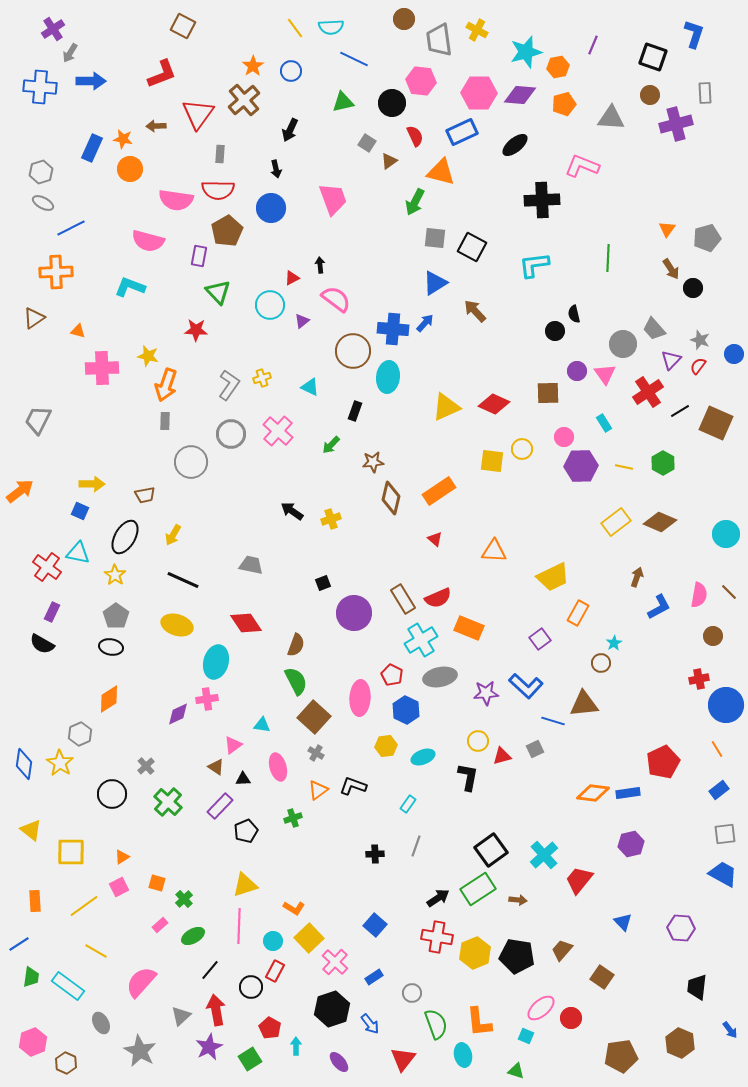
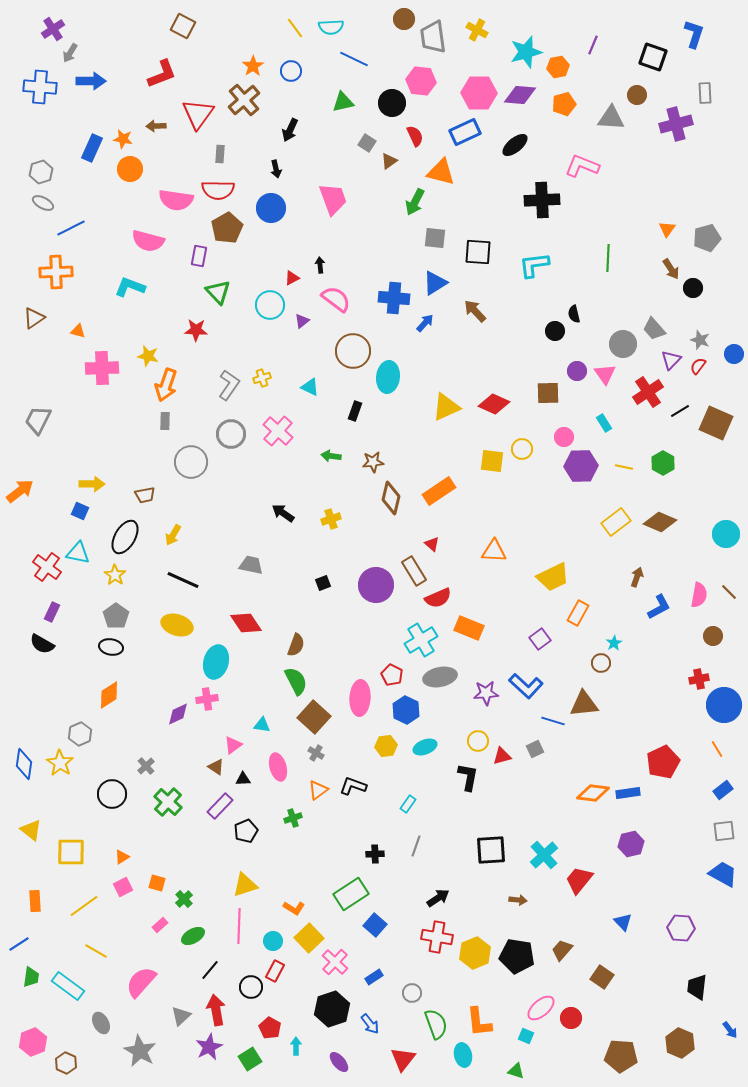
gray trapezoid at (439, 40): moved 6 px left, 3 px up
brown circle at (650, 95): moved 13 px left
blue rectangle at (462, 132): moved 3 px right
brown pentagon at (227, 231): moved 3 px up
black square at (472, 247): moved 6 px right, 5 px down; rotated 24 degrees counterclockwise
blue cross at (393, 329): moved 1 px right, 31 px up
green arrow at (331, 445): moved 11 px down; rotated 54 degrees clockwise
black arrow at (292, 511): moved 9 px left, 2 px down
red triangle at (435, 539): moved 3 px left, 5 px down
brown rectangle at (403, 599): moved 11 px right, 28 px up
purple circle at (354, 613): moved 22 px right, 28 px up
orange diamond at (109, 699): moved 4 px up
blue circle at (726, 705): moved 2 px left
cyan ellipse at (423, 757): moved 2 px right, 10 px up
blue rectangle at (719, 790): moved 4 px right
gray square at (725, 834): moved 1 px left, 3 px up
black square at (491, 850): rotated 32 degrees clockwise
pink square at (119, 887): moved 4 px right
green rectangle at (478, 889): moved 127 px left, 5 px down
brown pentagon at (621, 1056): rotated 12 degrees clockwise
